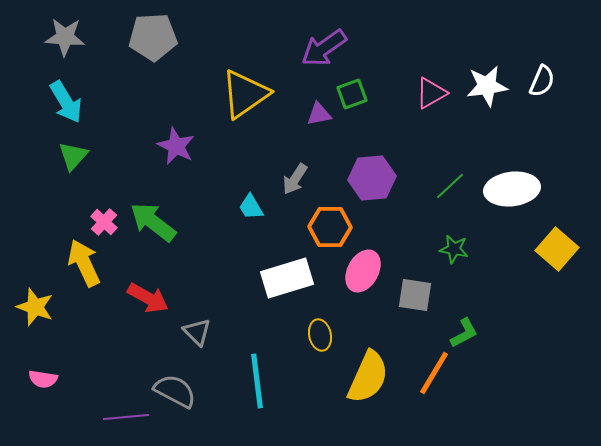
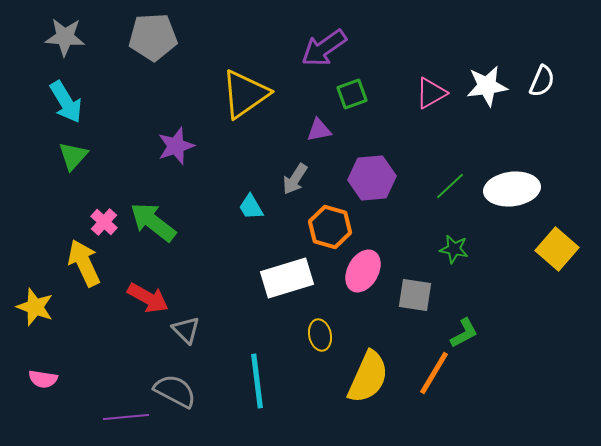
purple triangle: moved 16 px down
purple star: rotated 27 degrees clockwise
orange hexagon: rotated 15 degrees clockwise
gray triangle: moved 11 px left, 2 px up
